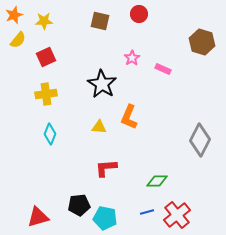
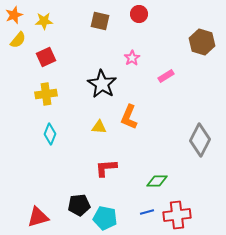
pink rectangle: moved 3 px right, 7 px down; rotated 56 degrees counterclockwise
red cross: rotated 32 degrees clockwise
